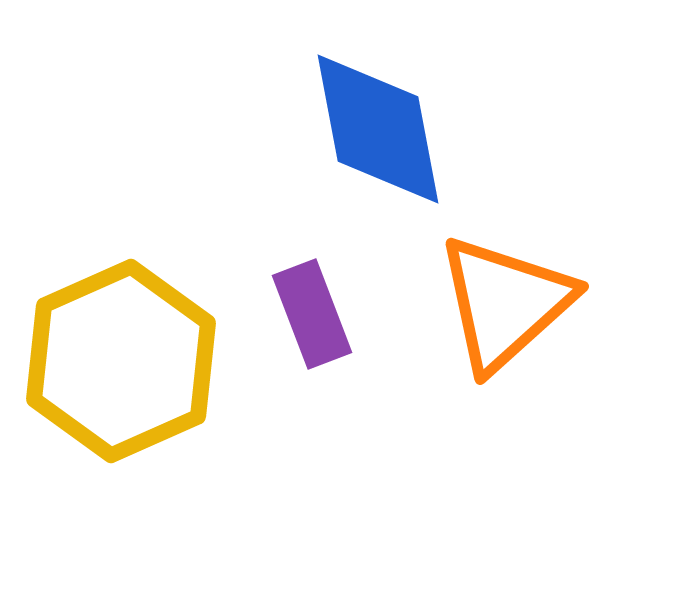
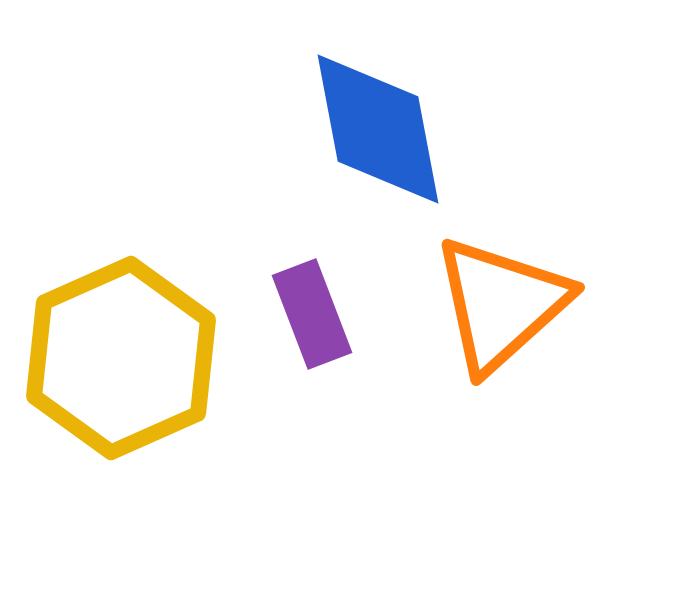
orange triangle: moved 4 px left, 1 px down
yellow hexagon: moved 3 px up
